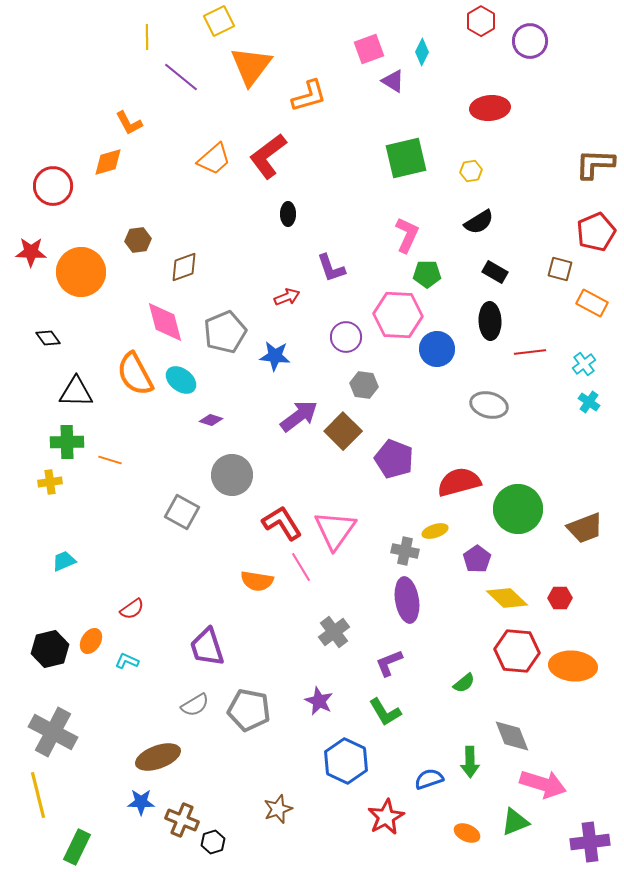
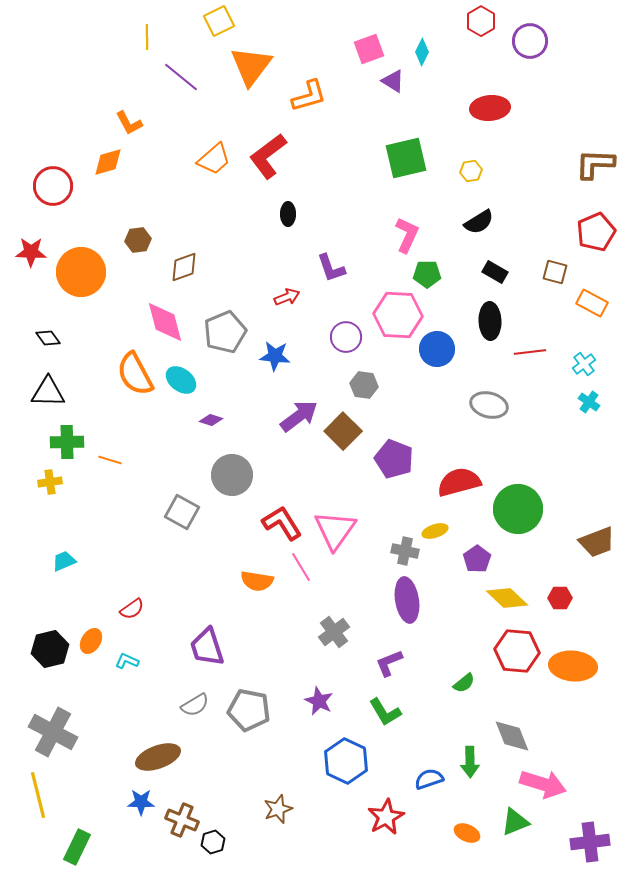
brown square at (560, 269): moved 5 px left, 3 px down
black triangle at (76, 392): moved 28 px left
brown trapezoid at (585, 528): moved 12 px right, 14 px down
